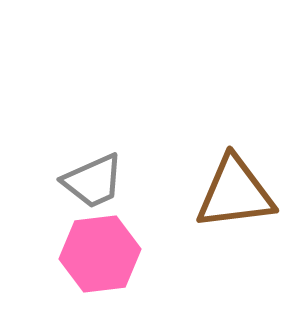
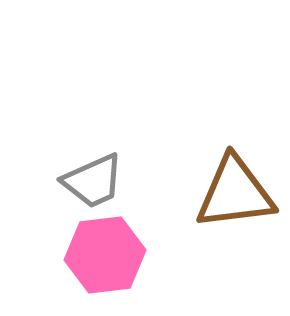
pink hexagon: moved 5 px right, 1 px down
